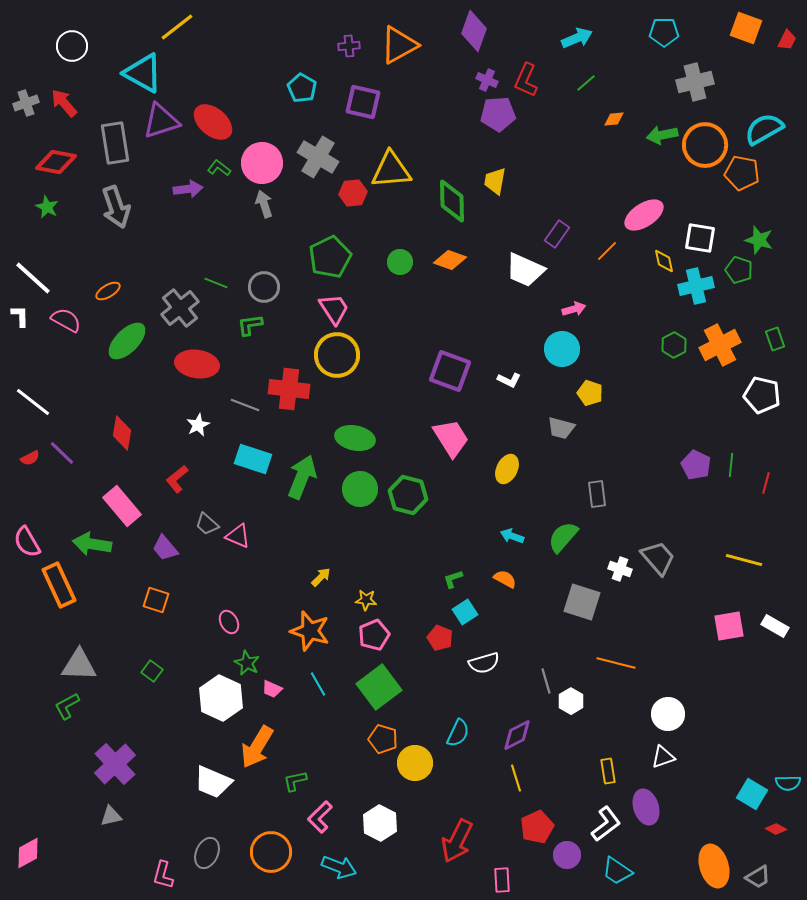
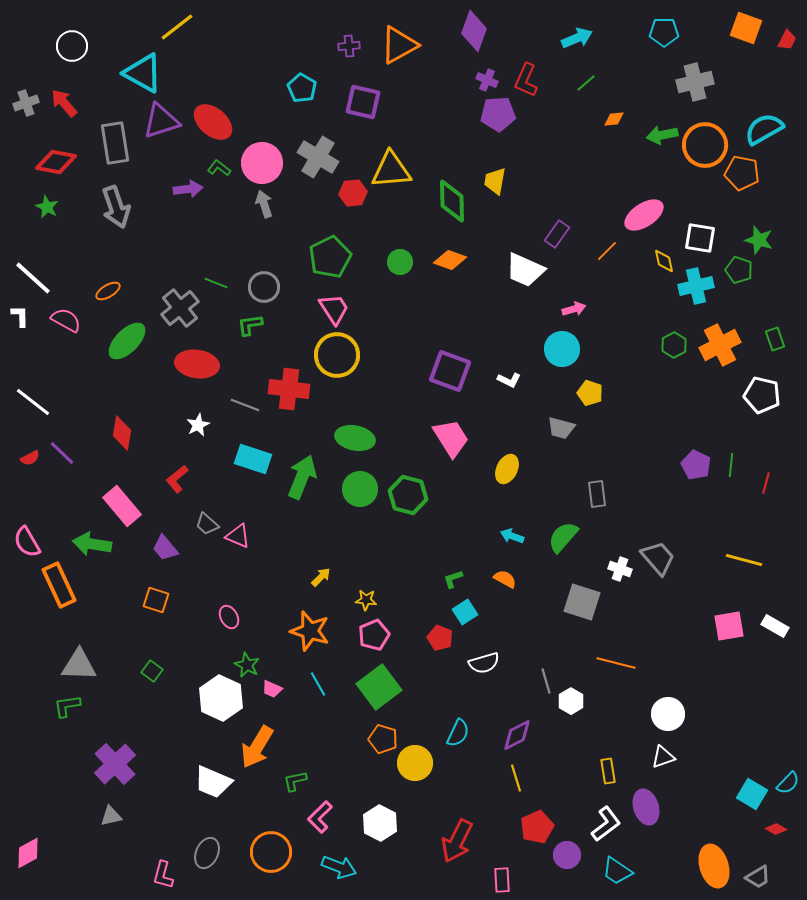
pink ellipse at (229, 622): moved 5 px up
green star at (247, 663): moved 2 px down
green L-shape at (67, 706): rotated 20 degrees clockwise
cyan semicircle at (788, 783): rotated 45 degrees counterclockwise
